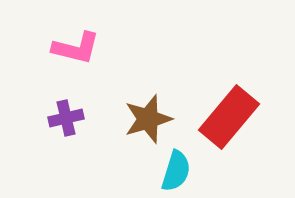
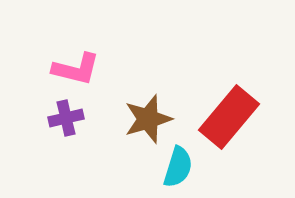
pink L-shape: moved 21 px down
cyan semicircle: moved 2 px right, 4 px up
